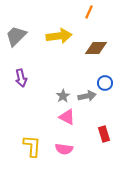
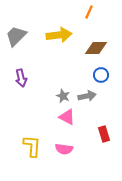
yellow arrow: moved 1 px up
blue circle: moved 4 px left, 8 px up
gray star: rotated 16 degrees counterclockwise
